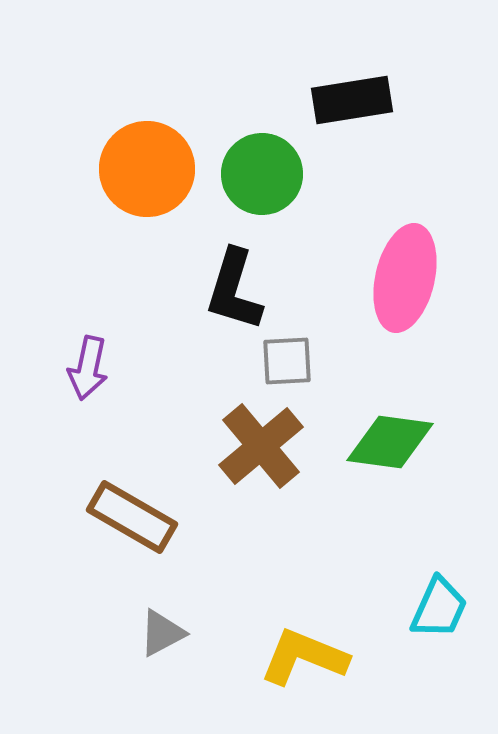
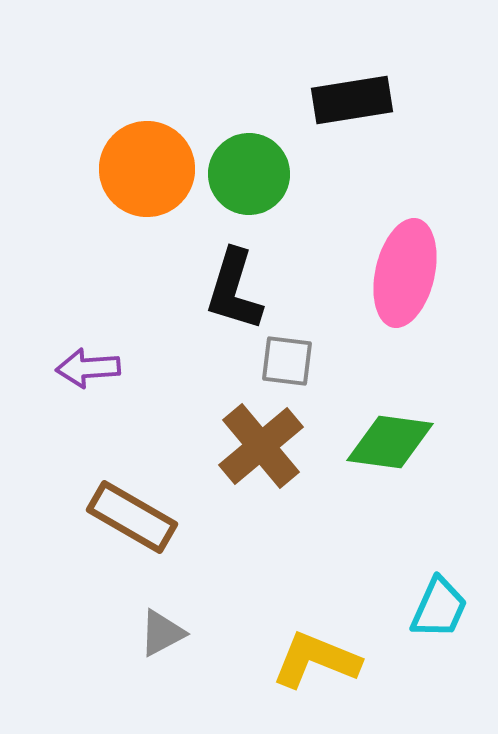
green circle: moved 13 px left
pink ellipse: moved 5 px up
gray square: rotated 10 degrees clockwise
purple arrow: rotated 74 degrees clockwise
yellow L-shape: moved 12 px right, 3 px down
